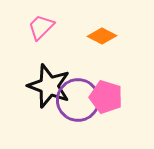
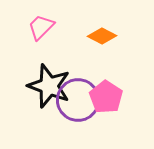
pink pentagon: rotated 16 degrees clockwise
